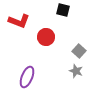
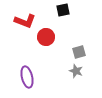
black square: rotated 24 degrees counterclockwise
red L-shape: moved 6 px right
gray square: moved 1 px down; rotated 32 degrees clockwise
purple ellipse: rotated 35 degrees counterclockwise
